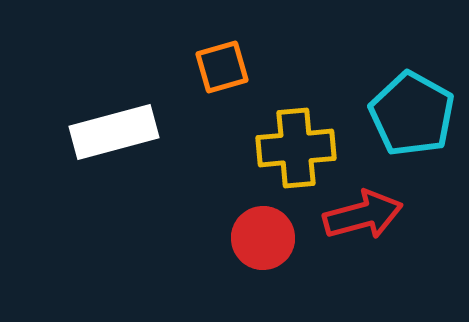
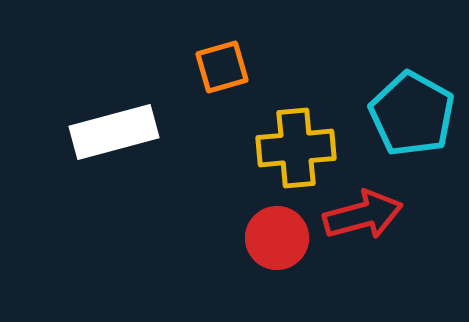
red circle: moved 14 px right
